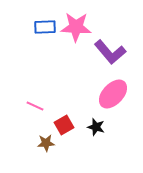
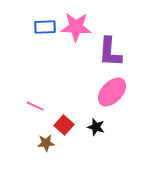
purple L-shape: rotated 44 degrees clockwise
pink ellipse: moved 1 px left, 2 px up
red square: rotated 18 degrees counterclockwise
